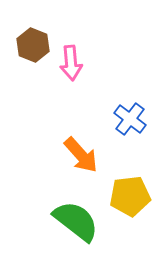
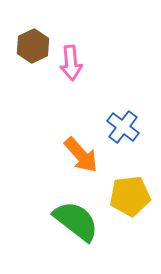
brown hexagon: moved 1 px down; rotated 12 degrees clockwise
blue cross: moved 7 px left, 8 px down
